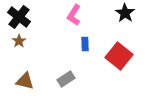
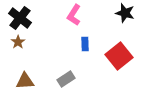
black star: rotated 18 degrees counterclockwise
black cross: moved 1 px right, 1 px down
brown star: moved 1 px left, 1 px down
red square: rotated 12 degrees clockwise
brown triangle: rotated 18 degrees counterclockwise
